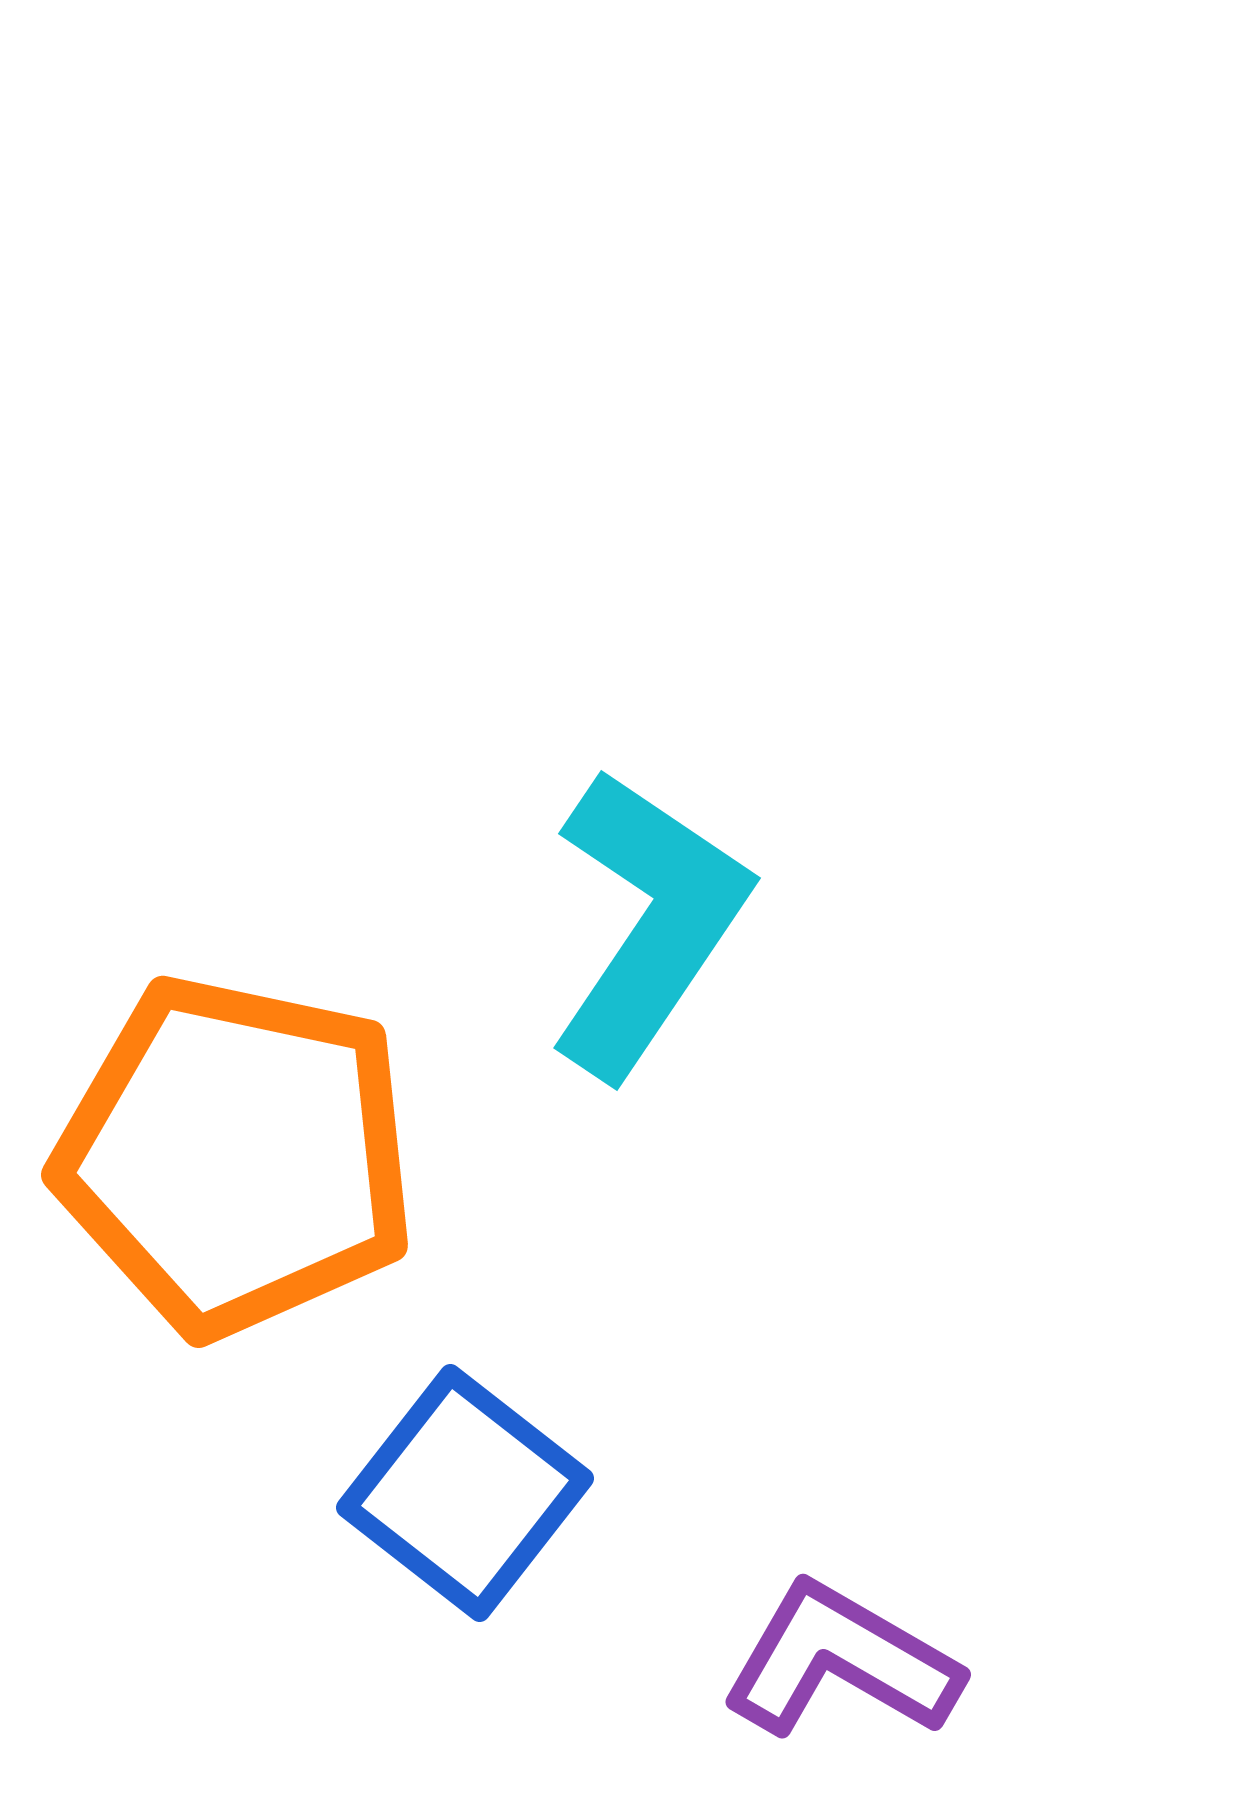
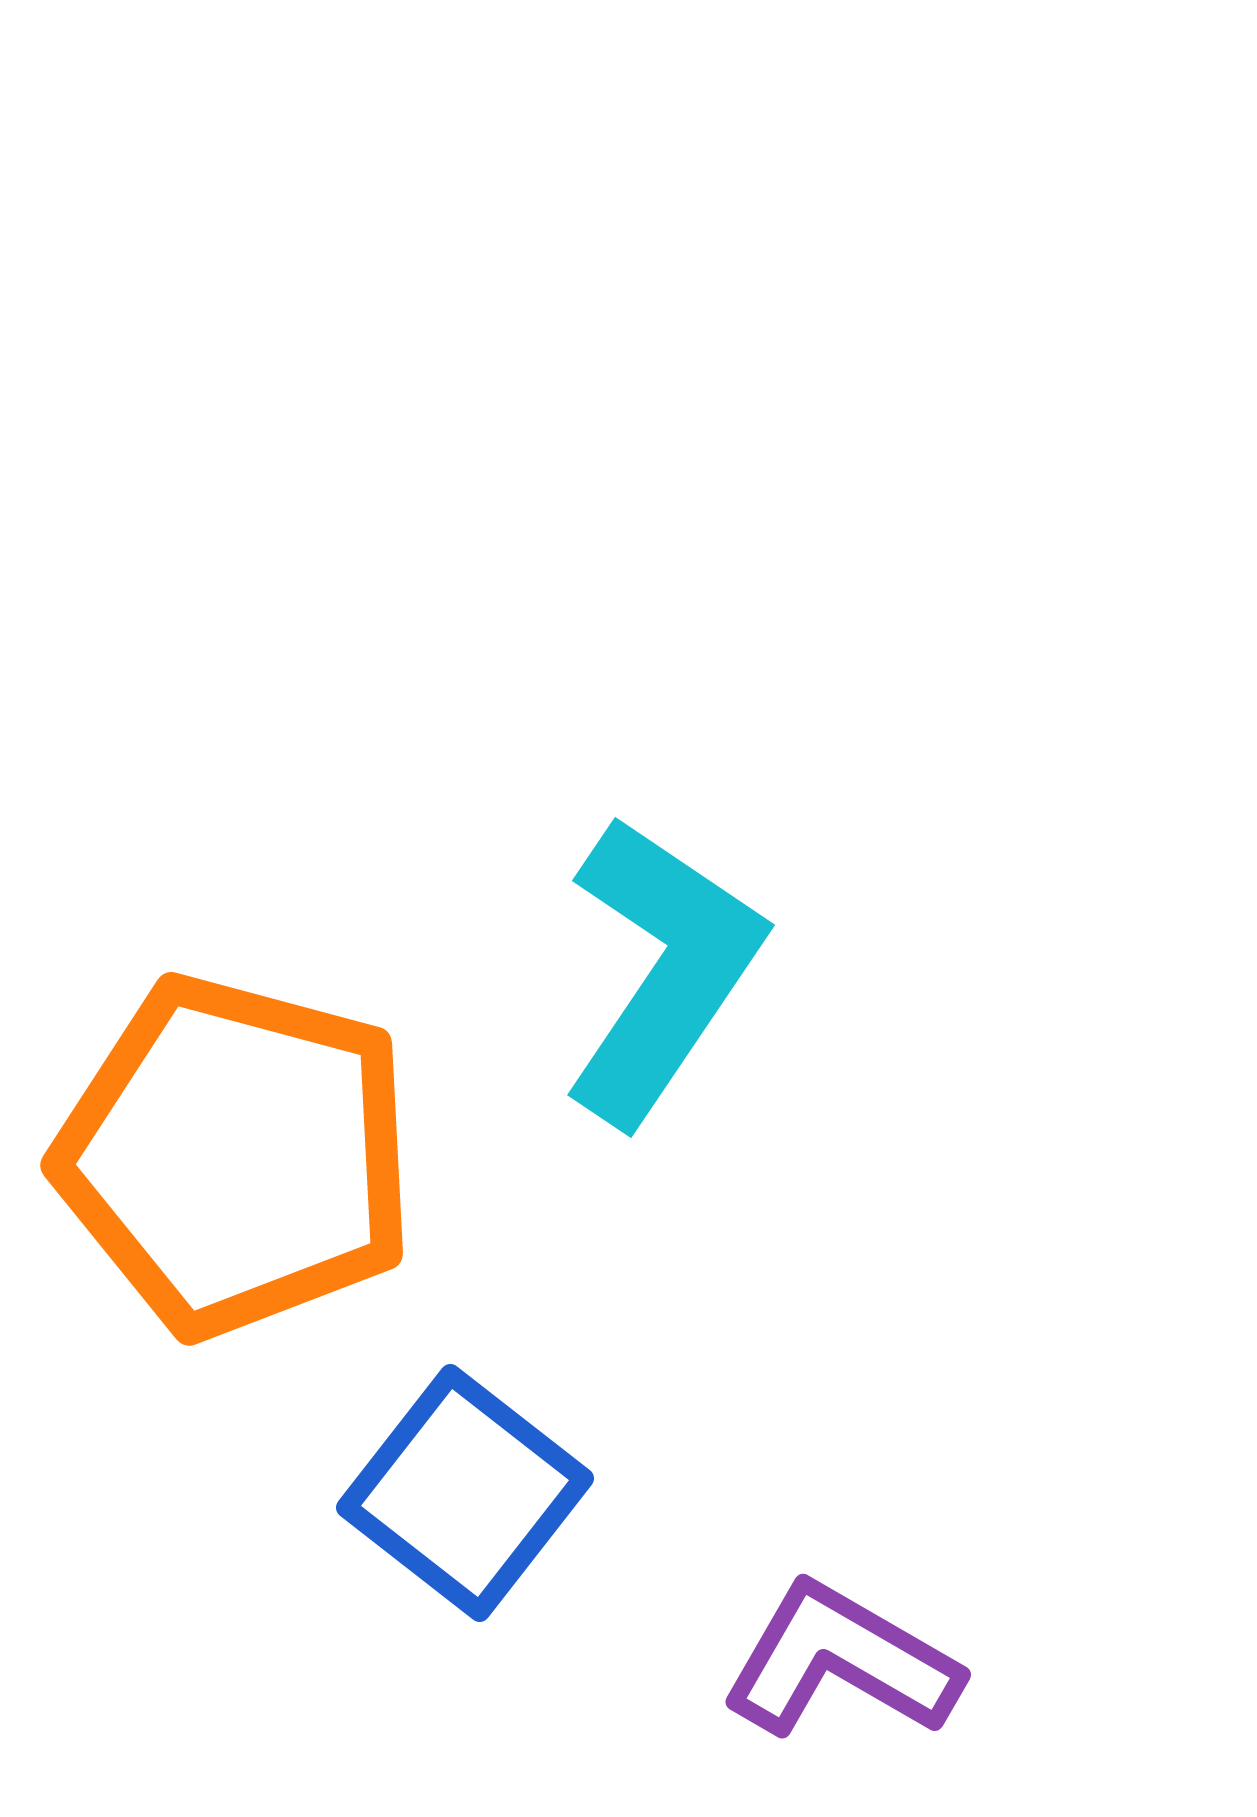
cyan L-shape: moved 14 px right, 47 px down
orange pentagon: rotated 3 degrees clockwise
